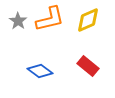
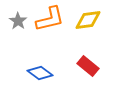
yellow diamond: rotated 16 degrees clockwise
blue diamond: moved 2 px down
